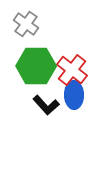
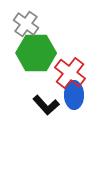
green hexagon: moved 13 px up
red cross: moved 2 px left, 3 px down
